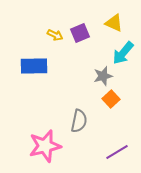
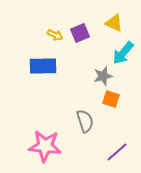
blue rectangle: moved 9 px right
orange square: rotated 30 degrees counterclockwise
gray semicircle: moved 6 px right; rotated 30 degrees counterclockwise
pink star: rotated 20 degrees clockwise
purple line: rotated 10 degrees counterclockwise
